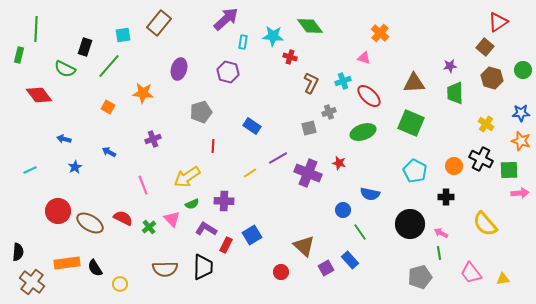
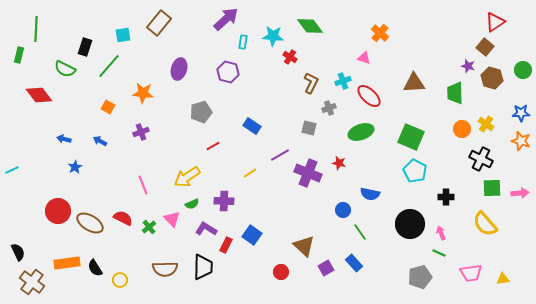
red triangle at (498, 22): moved 3 px left
red cross at (290, 57): rotated 16 degrees clockwise
purple star at (450, 66): moved 18 px right; rotated 24 degrees clockwise
gray cross at (329, 112): moved 4 px up
green square at (411, 123): moved 14 px down
gray square at (309, 128): rotated 28 degrees clockwise
green ellipse at (363, 132): moved 2 px left
purple cross at (153, 139): moved 12 px left, 7 px up
red line at (213, 146): rotated 56 degrees clockwise
blue arrow at (109, 152): moved 9 px left, 11 px up
purple line at (278, 158): moved 2 px right, 3 px up
orange circle at (454, 166): moved 8 px right, 37 px up
cyan line at (30, 170): moved 18 px left
green square at (509, 170): moved 17 px left, 18 px down
pink arrow at (441, 233): rotated 40 degrees clockwise
blue square at (252, 235): rotated 24 degrees counterclockwise
black semicircle at (18, 252): rotated 30 degrees counterclockwise
green line at (439, 253): rotated 56 degrees counterclockwise
blue rectangle at (350, 260): moved 4 px right, 3 px down
pink trapezoid at (471, 273): rotated 60 degrees counterclockwise
yellow circle at (120, 284): moved 4 px up
